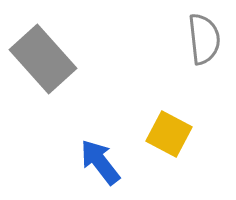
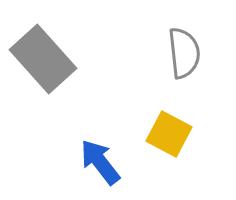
gray semicircle: moved 20 px left, 14 px down
